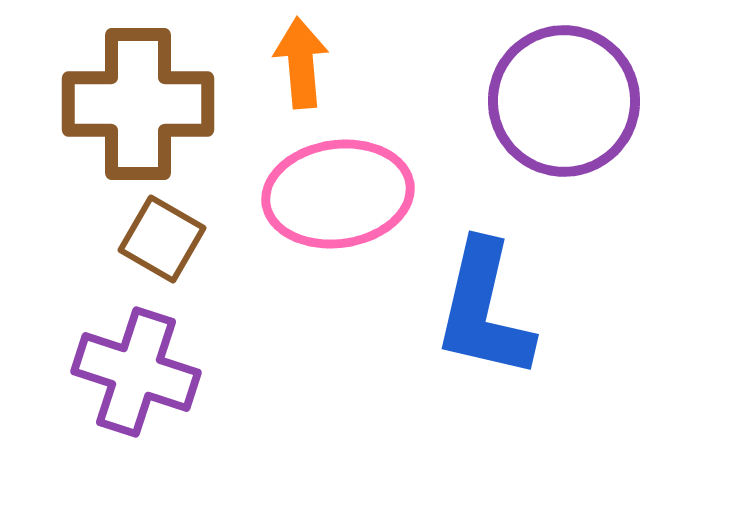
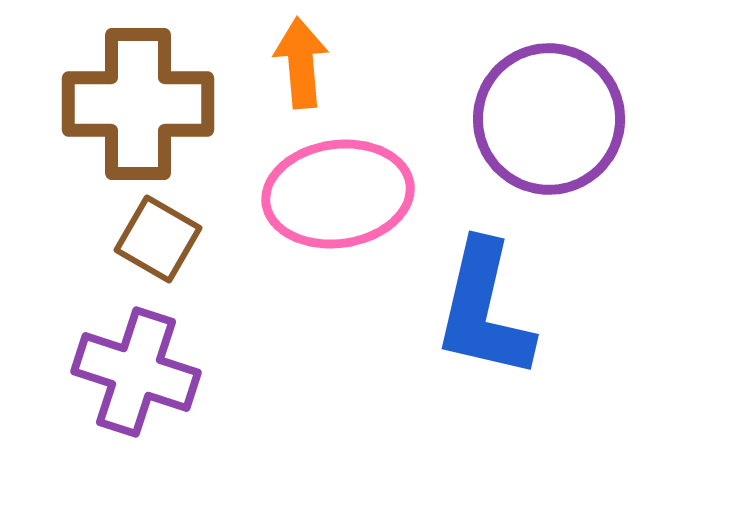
purple circle: moved 15 px left, 18 px down
brown square: moved 4 px left
